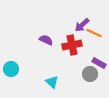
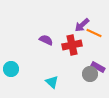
purple rectangle: moved 1 px left, 4 px down
